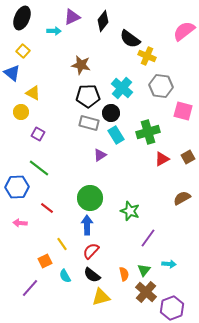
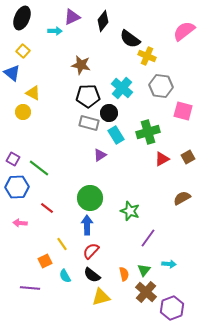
cyan arrow at (54, 31): moved 1 px right
yellow circle at (21, 112): moved 2 px right
black circle at (111, 113): moved 2 px left
purple square at (38, 134): moved 25 px left, 25 px down
purple line at (30, 288): rotated 54 degrees clockwise
